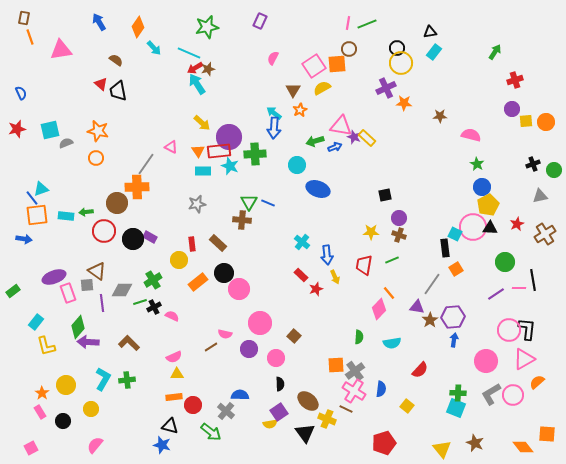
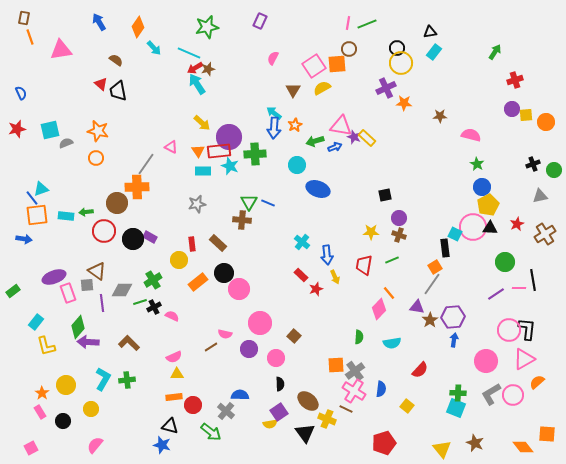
orange star at (300, 110): moved 5 px left, 15 px down
yellow square at (526, 121): moved 6 px up
orange square at (456, 269): moved 21 px left, 2 px up
